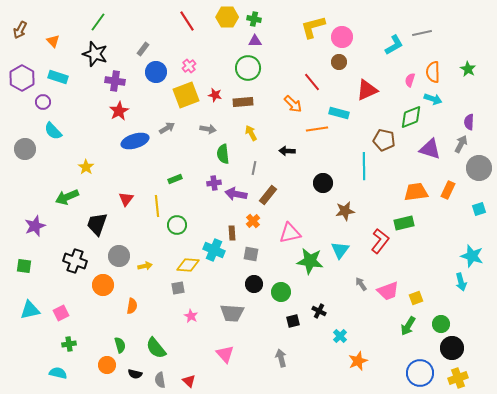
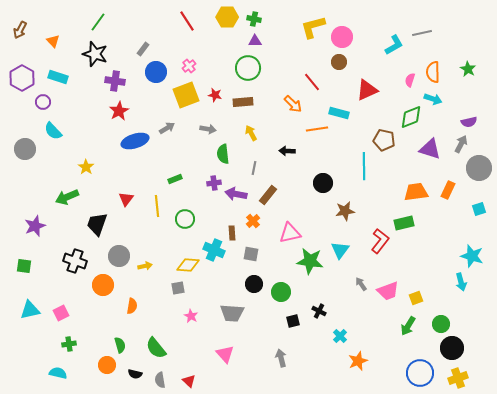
purple semicircle at (469, 122): rotated 105 degrees counterclockwise
green circle at (177, 225): moved 8 px right, 6 px up
